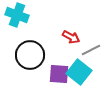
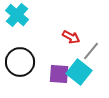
cyan cross: rotated 20 degrees clockwise
gray line: moved 1 px down; rotated 24 degrees counterclockwise
black circle: moved 10 px left, 7 px down
